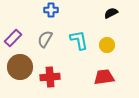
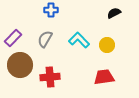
black semicircle: moved 3 px right
cyan L-shape: rotated 35 degrees counterclockwise
brown circle: moved 2 px up
